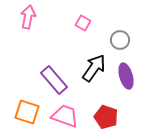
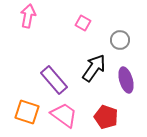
pink arrow: moved 1 px up
purple ellipse: moved 4 px down
pink trapezoid: moved 1 px left, 1 px up; rotated 16 degrees clockwise
